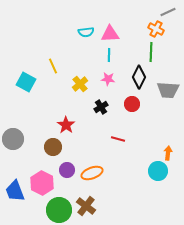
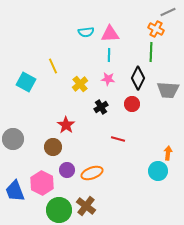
black diamond: moved 1 px left, 1 px down
